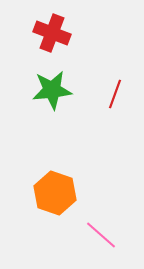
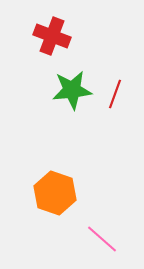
red cross: moved 3 px down
green star: moved 20 px right
pink line: moved 1 px right, 4 px down
